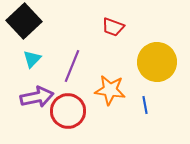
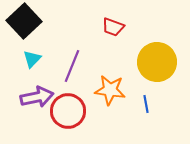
blue line: moved 1 px right, 1 px up
